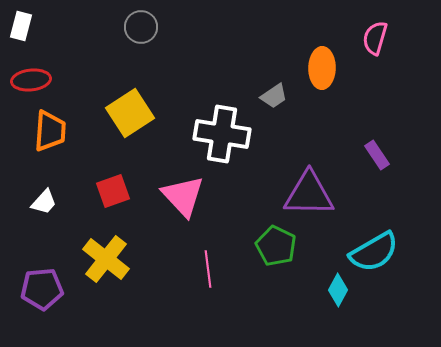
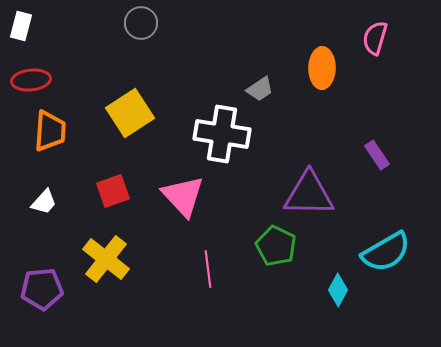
gray circle: moved 4 px up
gray trapezoid: moved 14 px left, 7 px up
cyan semicircle: moved 12 px right
